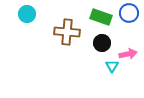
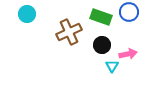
blue circle: moved 1 px up
brown cross: moved 2 px right; rotated 30 degrees counterclockwise
black circle: moved 2 px down
